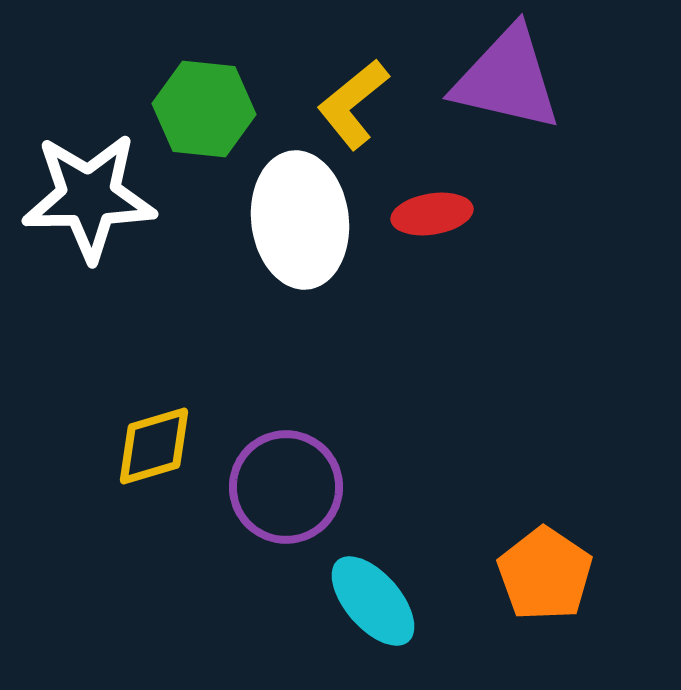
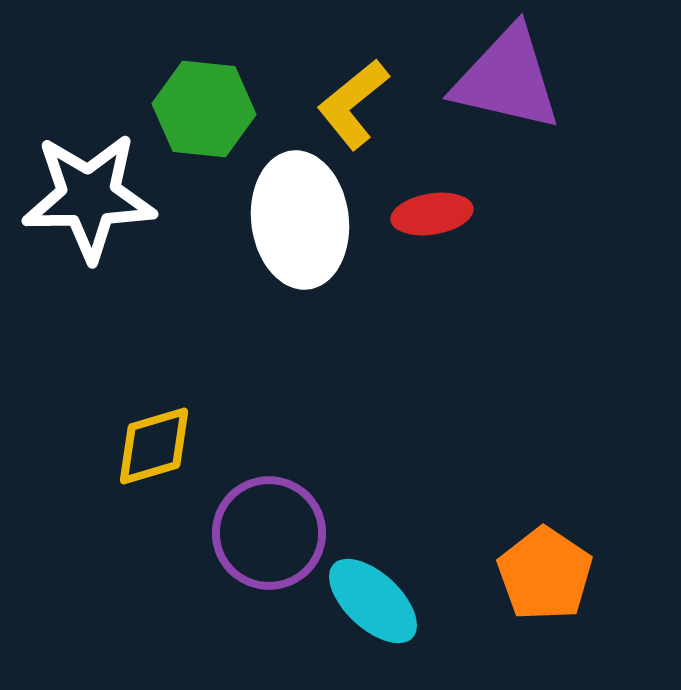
purple circle: moved 17 px left, 46 px down
cyan ellipse: rotated 6 degrees counterclockwise
